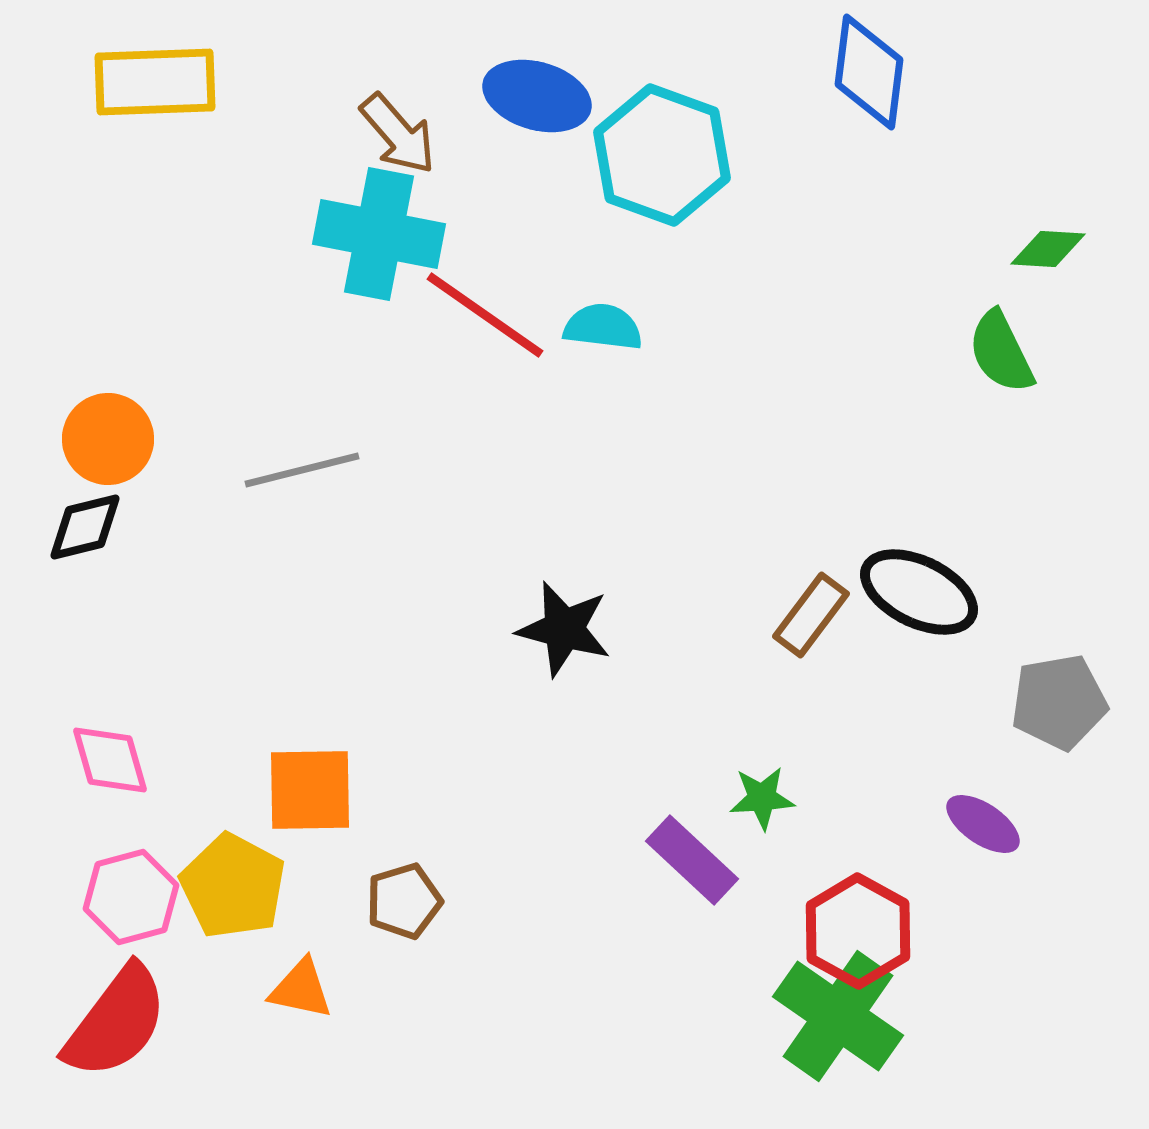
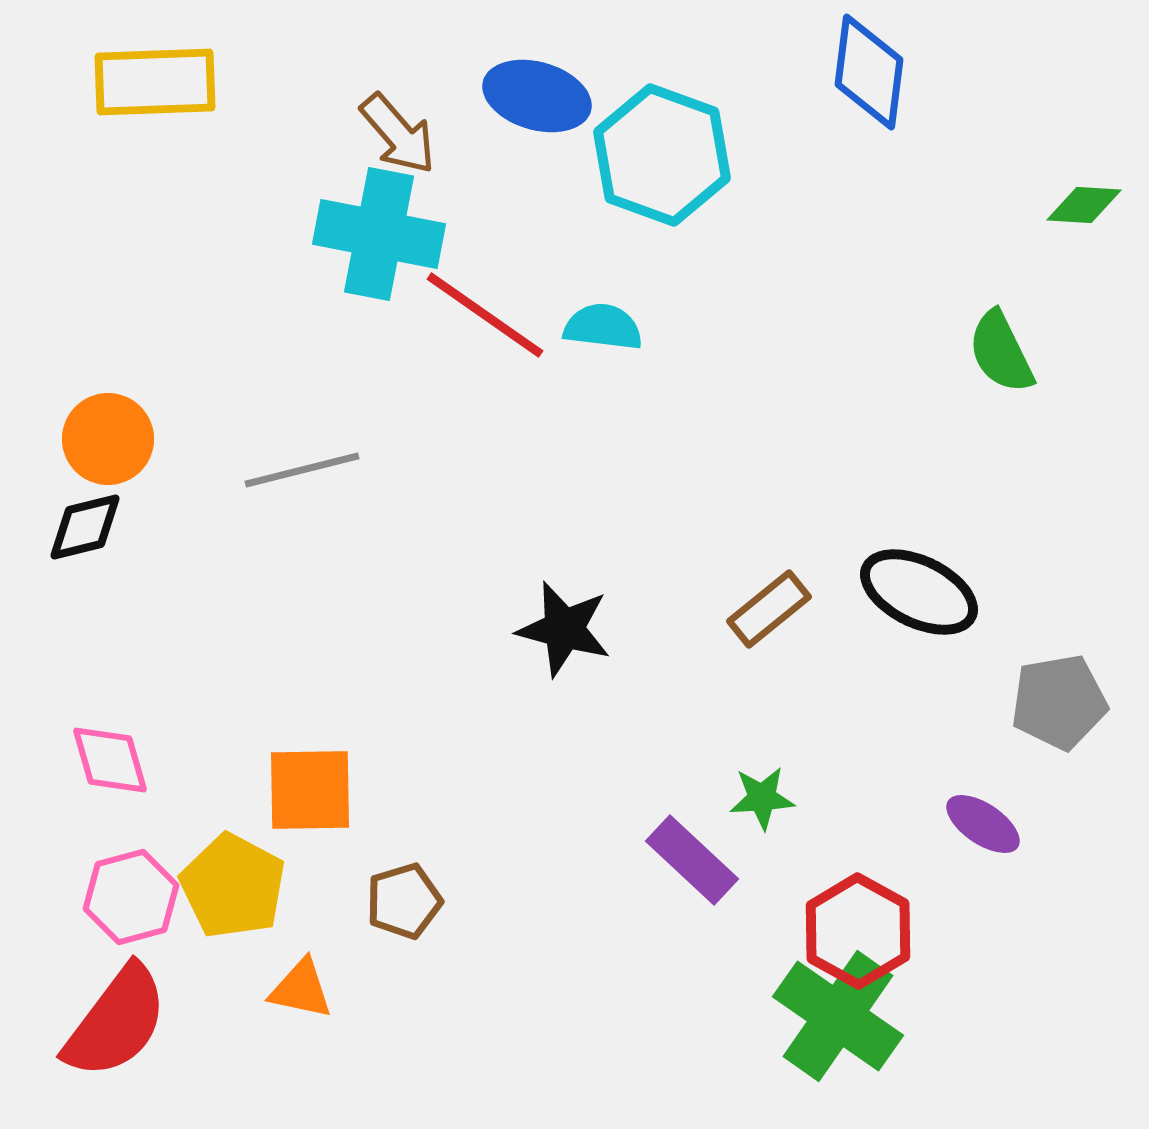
green diamond: moved 36 px right, 44 px up
brown rectangle: moved 42 px left, 6 px up; rotated 14 degrees clockwise
